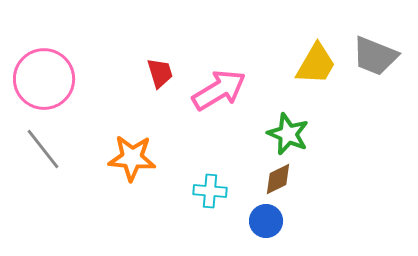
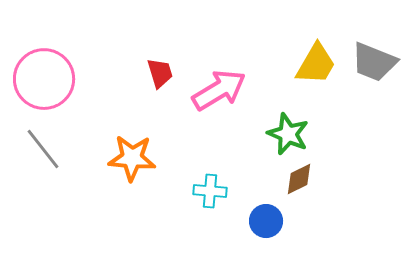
gray trapezoid: moved 1 px left, 6 px down
brown diamond: moved 21 px right
